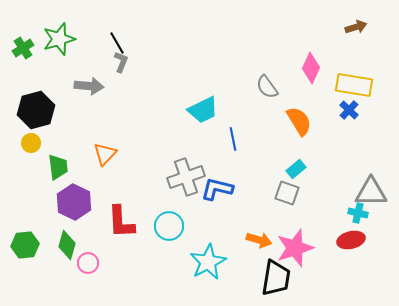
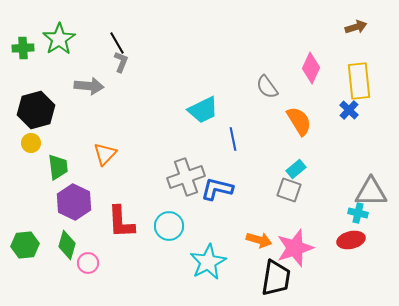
green star: rotated 16 degrees counterclockwise
green cross: rotated 30 degrees clockwise
yellow rectangle: moved 5 px right, 4 px up; rotated 75 degrees clockwise
gray square: moved 2 px right, 3 px up
